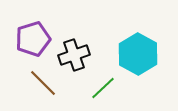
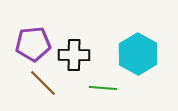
purple pentagon: moved 5 px down; rotated 12 degrees clockwise
black cross: rotated 20 degrees clockwise
green line: rotated 48 degrees clockwise
